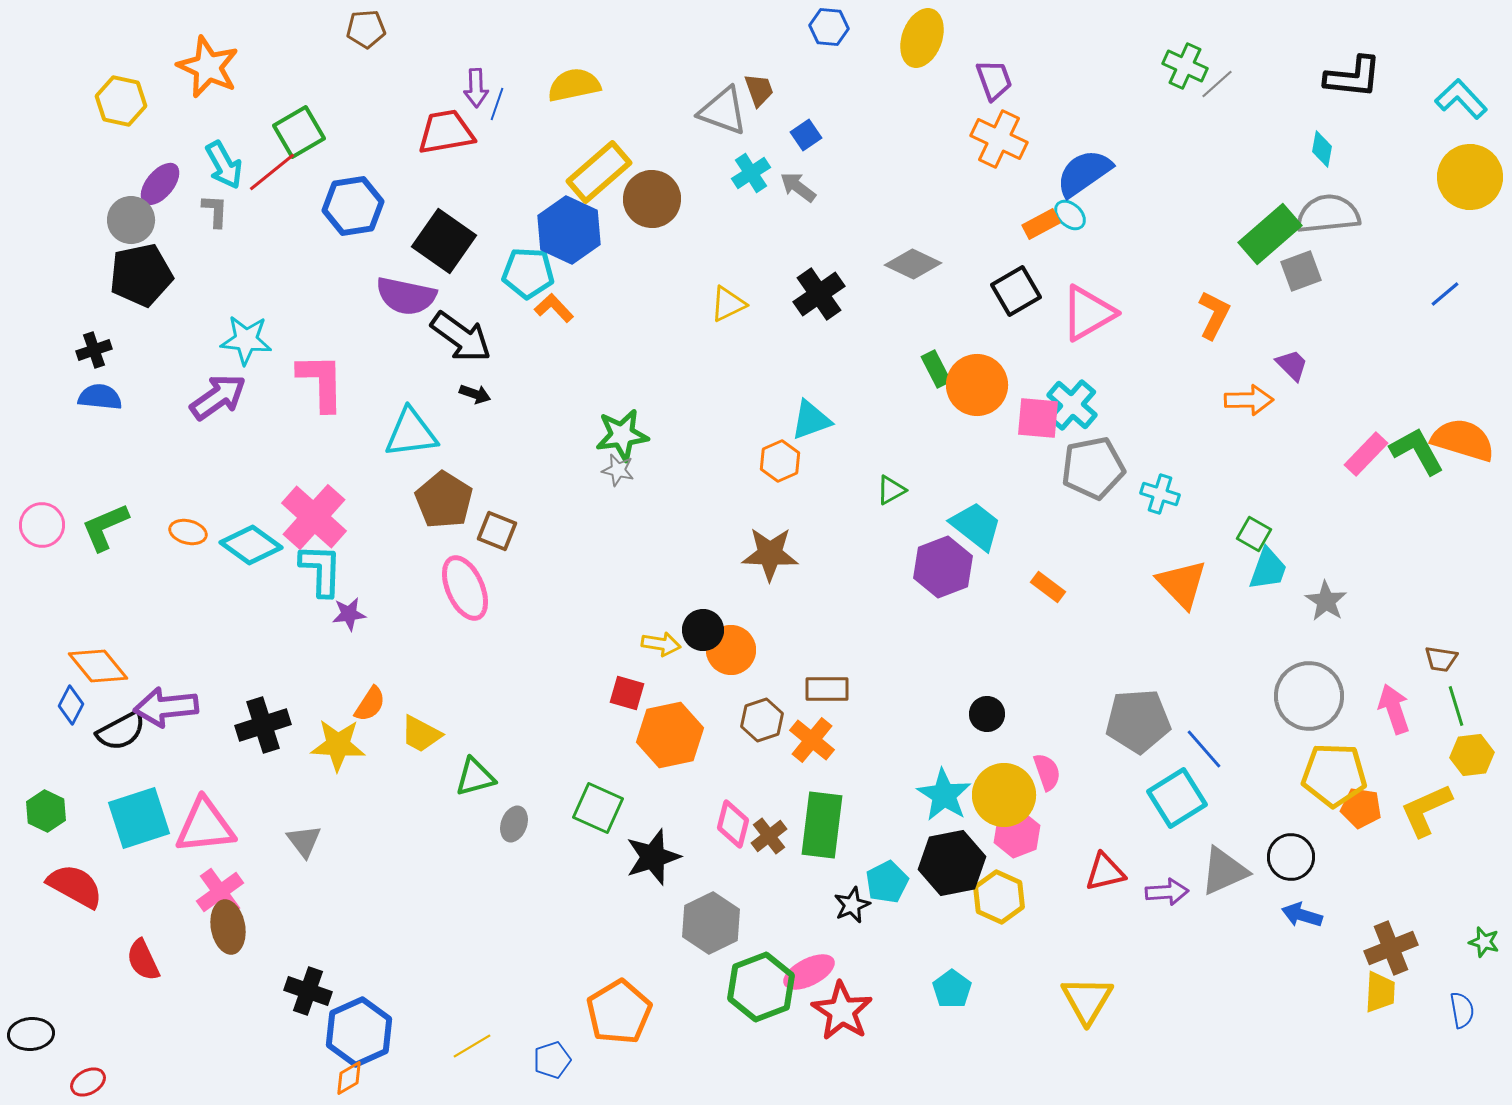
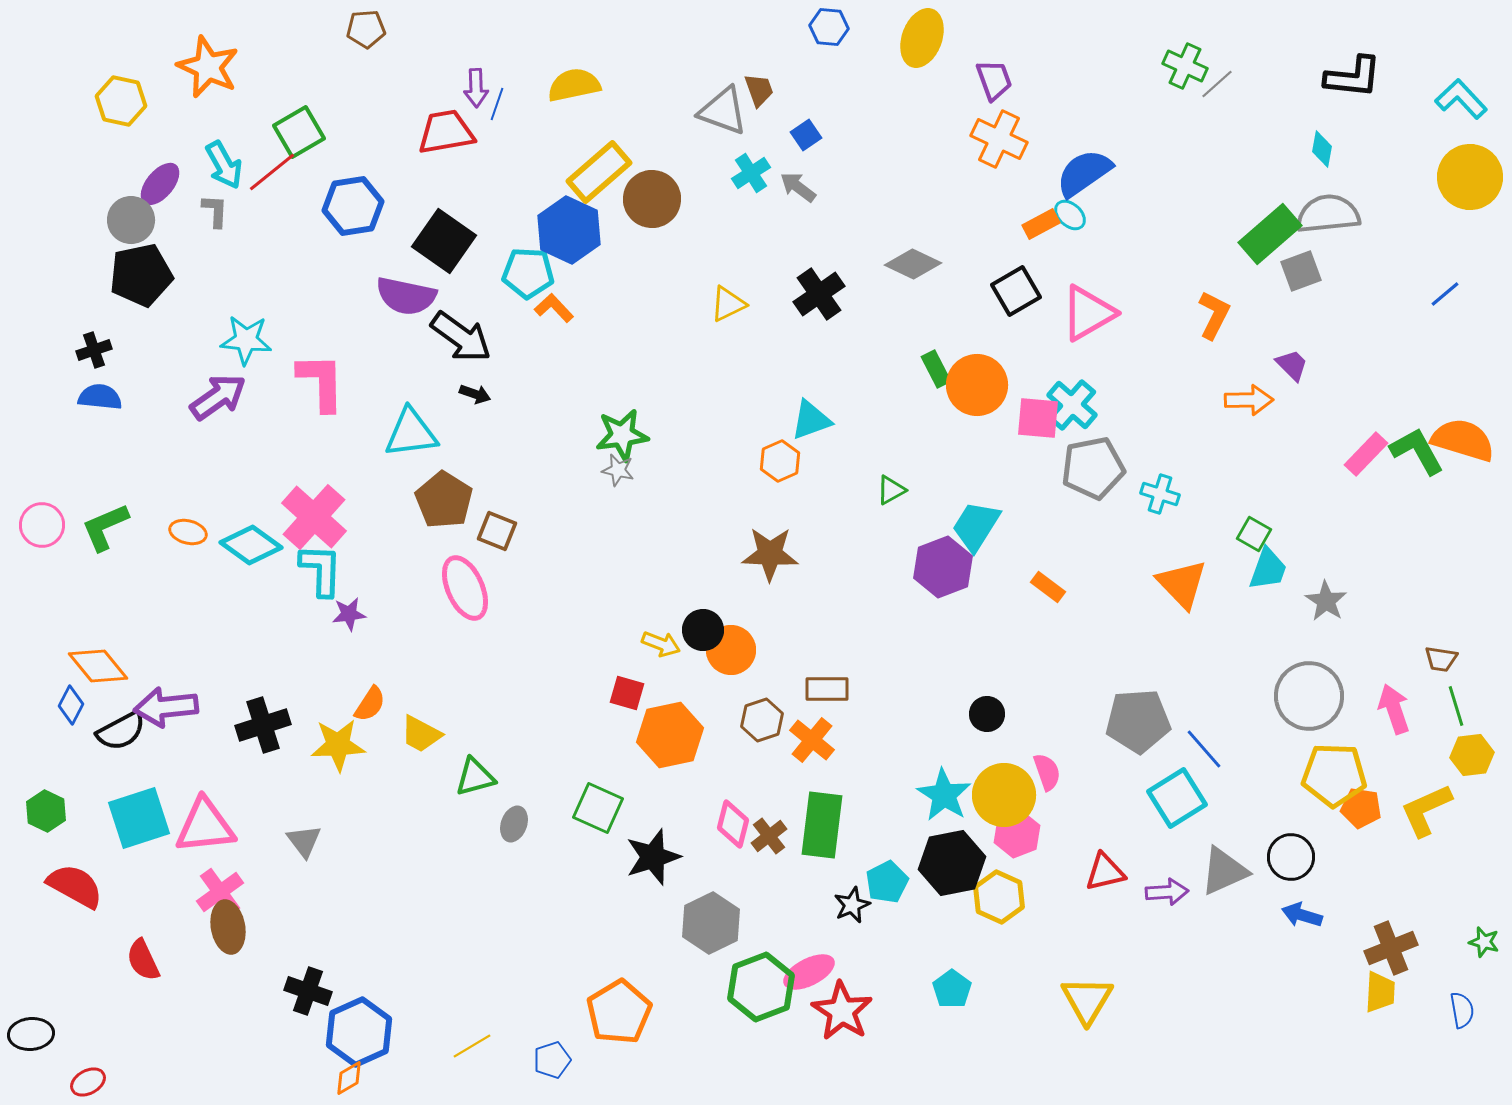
cyan trapezoid at (976, 526): rotated 96 degrees counterclockwise
yellow arrow at (661, 644): rotated 12 degrees clockwise
yellow star at (338, 745): rotated 6 degrees counterclockwise
